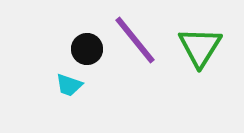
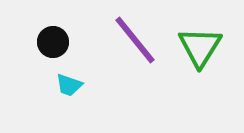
black circle: moved 34 px left, 7 px up
